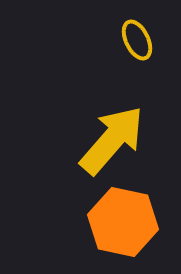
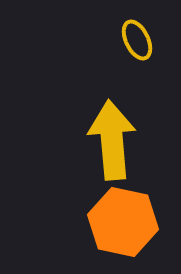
yellow arrow: rotated 46 degrees counterclockwise
